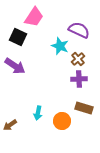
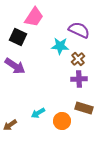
cyan star: rotated 18 degrees counterclockwise
cyan arrow: rotated 48 degrees clockwise
